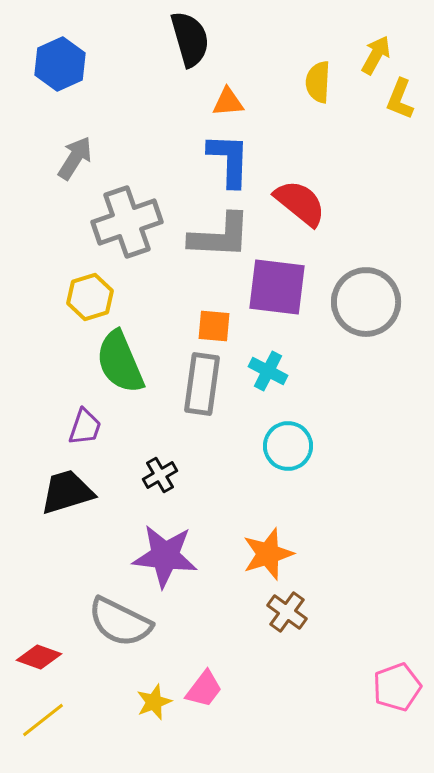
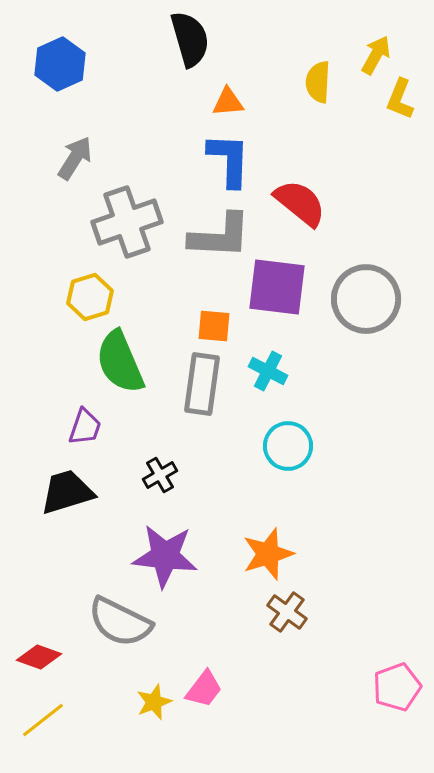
gray circle: moved 3 px up
